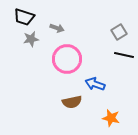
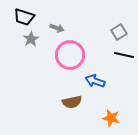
gray star: rotated 21 degrees counterclockwise
pink circle: moved 3 px right, 4 px up
blue arrow: moved 3 px up
